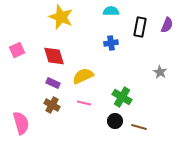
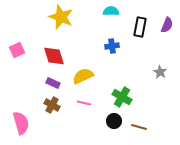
blue cross: moved 1 px right, 3 px down
black circle: moved 1 px left
